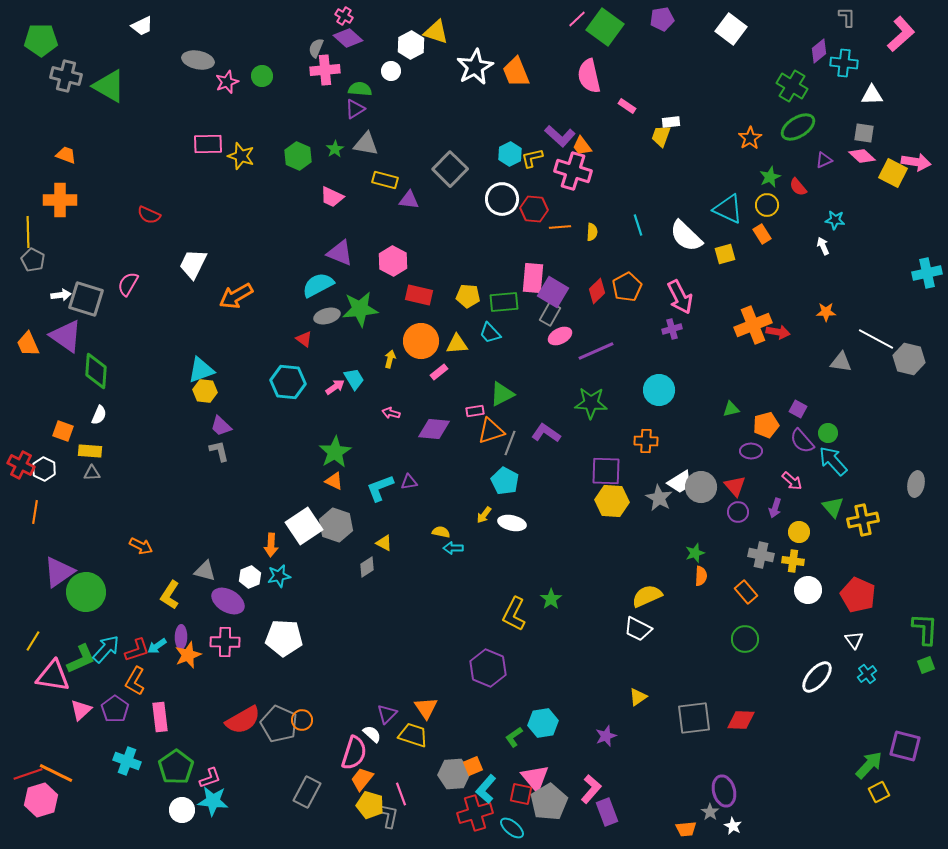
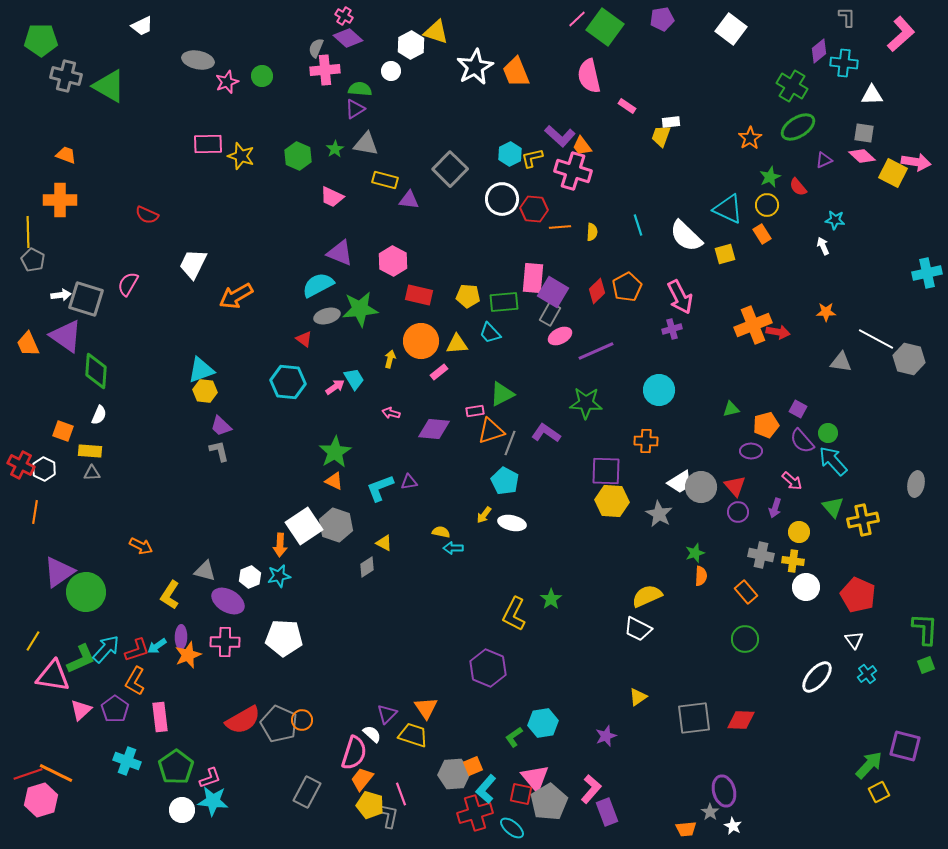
red semicircle at (149, 215): moved 2 px left
green star at (591, 403): moved 5 px left
gray star at (659, 498): moved 16 px down
orange arrow at (271, 545): moved 9 px right
white circle at (808, 590): moved 2 px left, 3 px up
